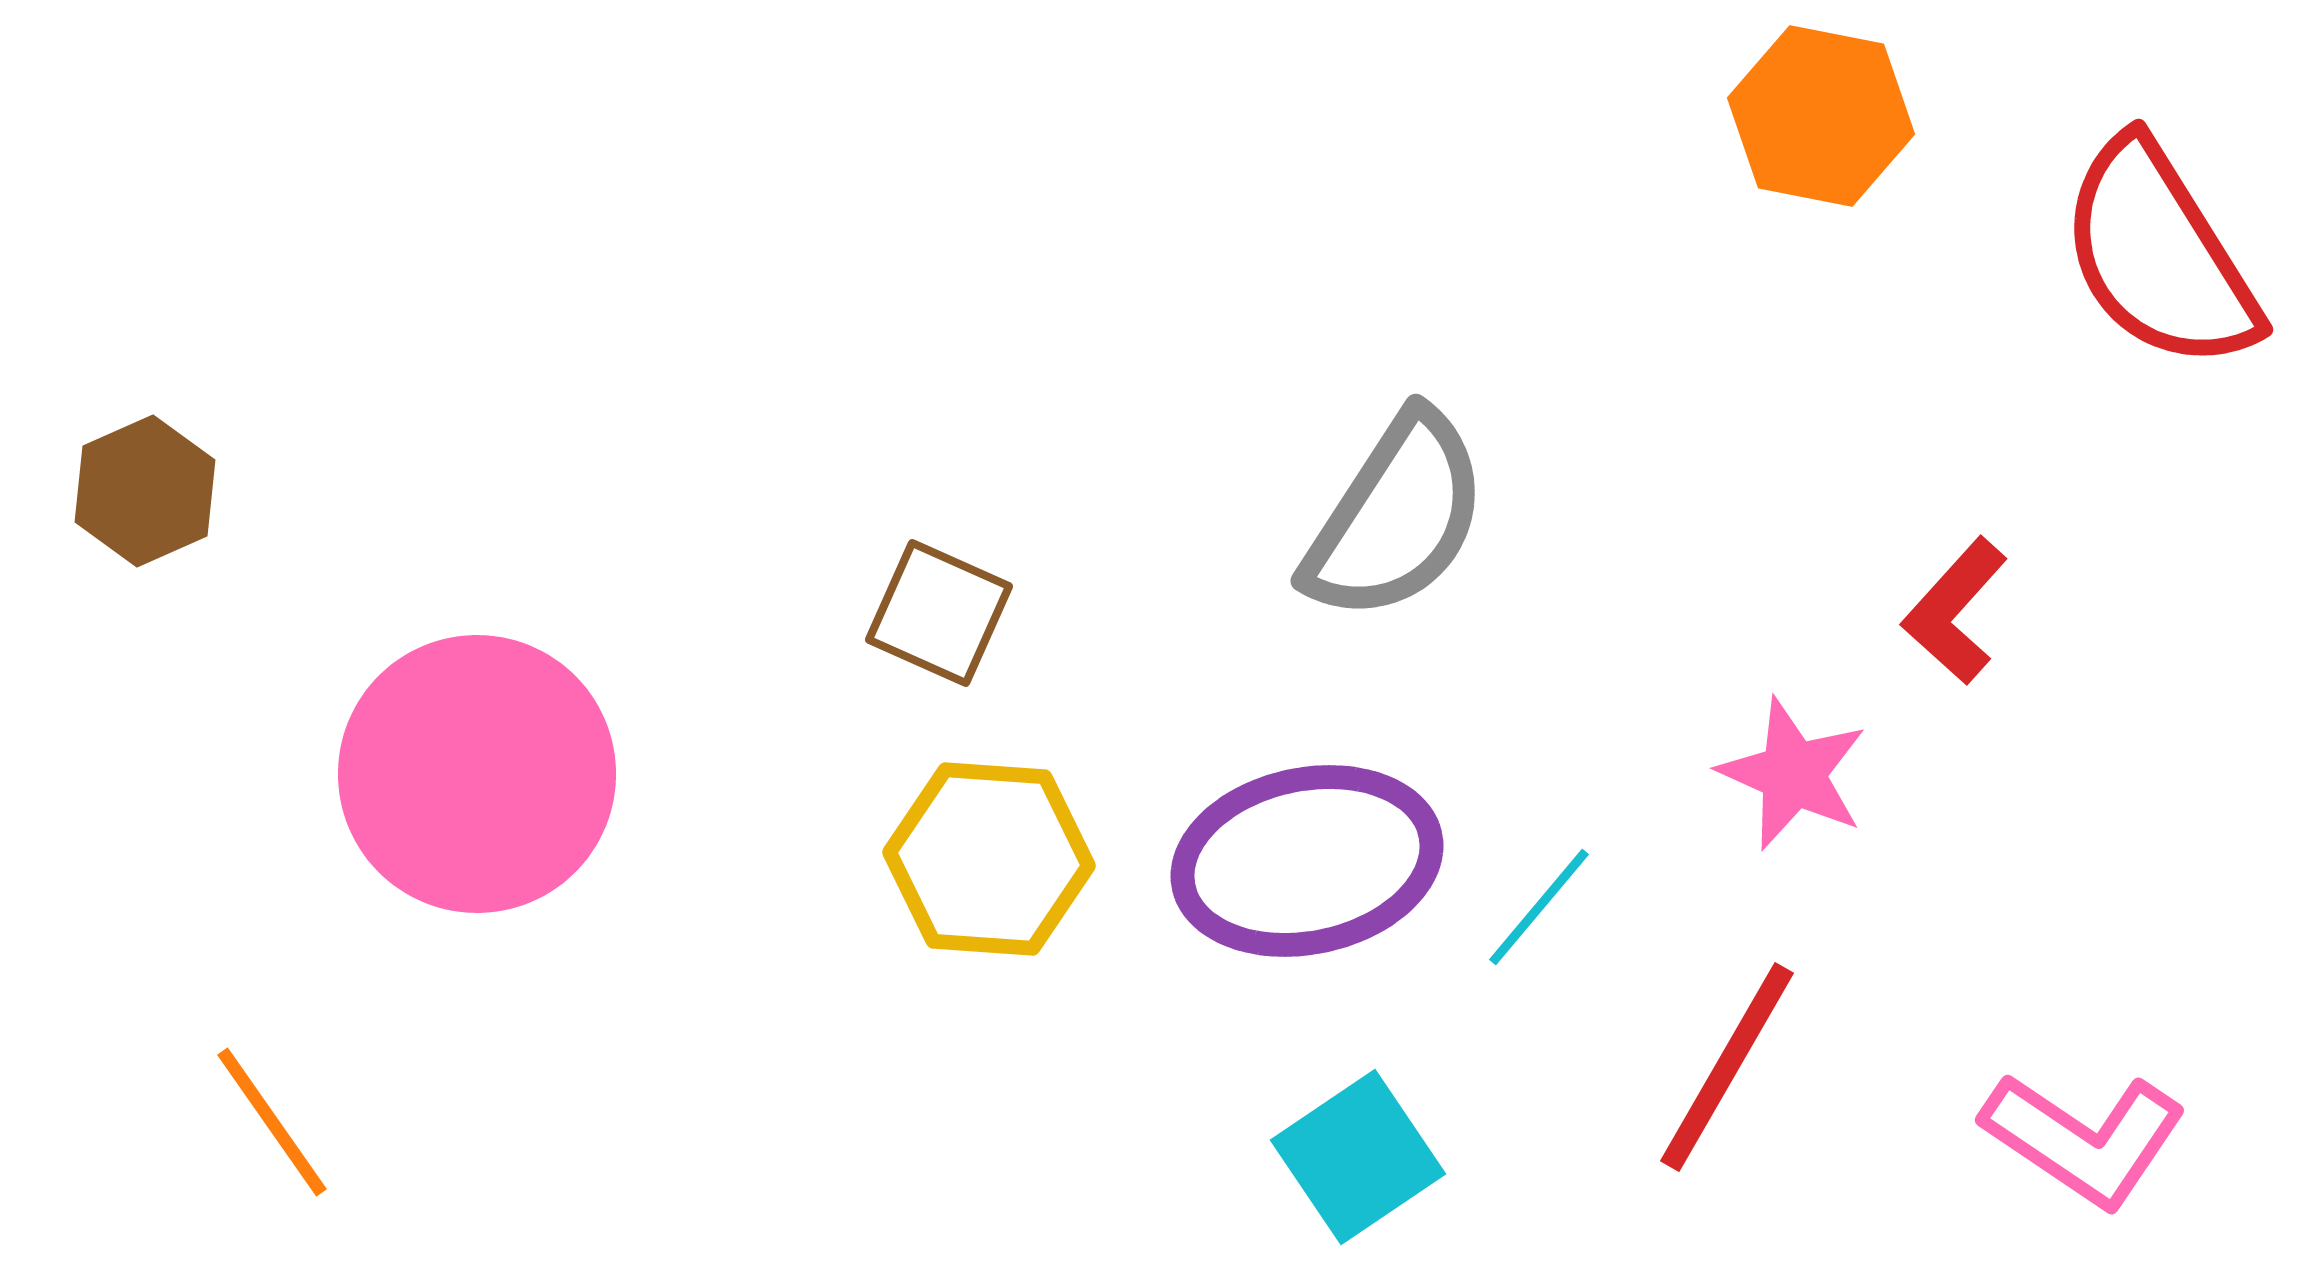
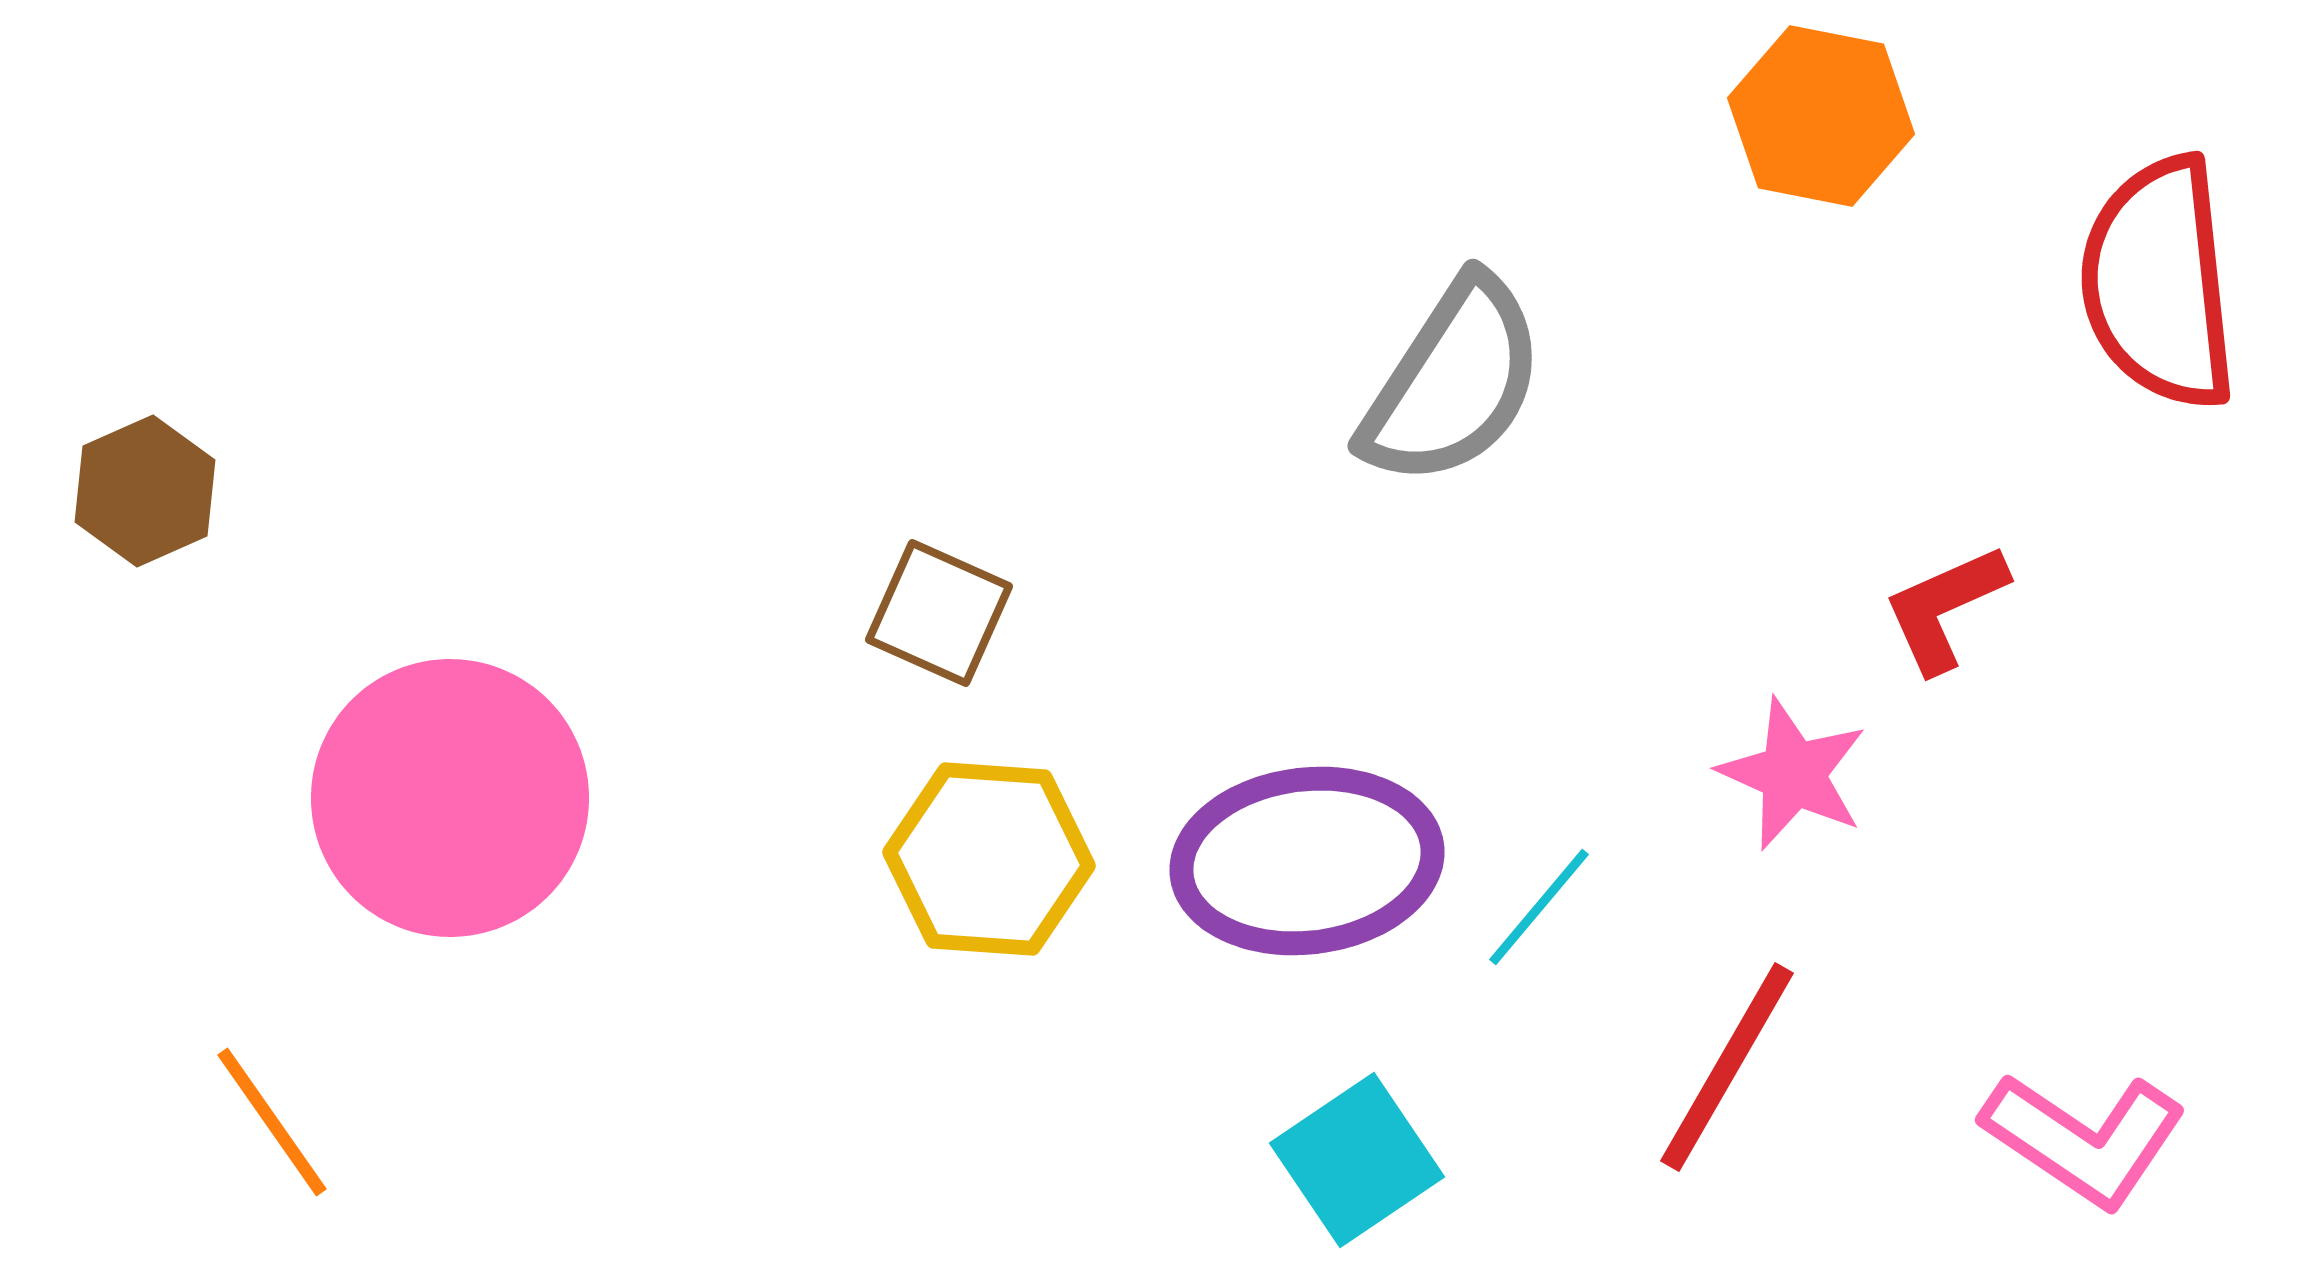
red semicircle: moved 28 px down; rotated 26 degrees clockwise
gray semicircle: moved 57 px right, 135 px up
red L-shape: moved 10 px left, 3 px up; rotated 24 degrees clockwise
pink circle: moved 27 px left, 24 px down
purple ellipse: rotated 5 degrees clockwise
cyan square: moved 1 px left, 3 px down
